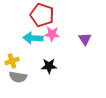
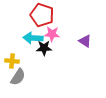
purple triangle: moved 2 px down; rotated 24 degrees counterclockwise
yellow cross: rotated 24 degrees clockwise
black star: moved 5 px left, 18 px up
gray semicircle: rotated 66 degrees counterclockwise
